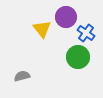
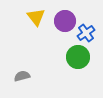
purple circle: moved 1 px left, 4 px down
yellow triangle: moved 6 px left, 12 px up
blue cross: rotated 18 degrees clockwise
